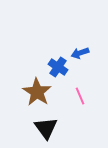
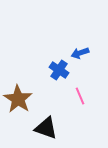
blue cross: moved 1 px right, 3 px down
brown star: moved 19 px left, 7 px down
black triangle: rotated 35 degrees counterclockwise
